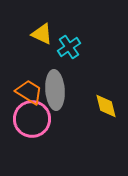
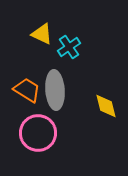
orange trapezoid: moved 2 px left, 2 px up
pink circle: moved 6 px right, 14 px down
